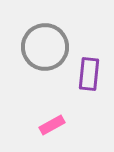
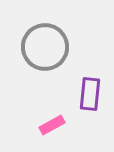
purple rectangle: moved 1 px right, 20 px down
